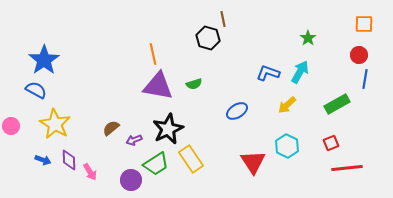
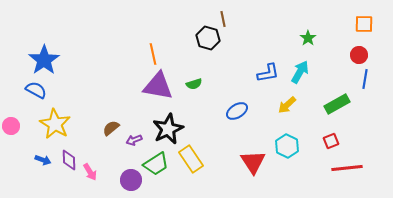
blue L-shape: rotated 150 degrees clockwise
red square: moved 2 px up
